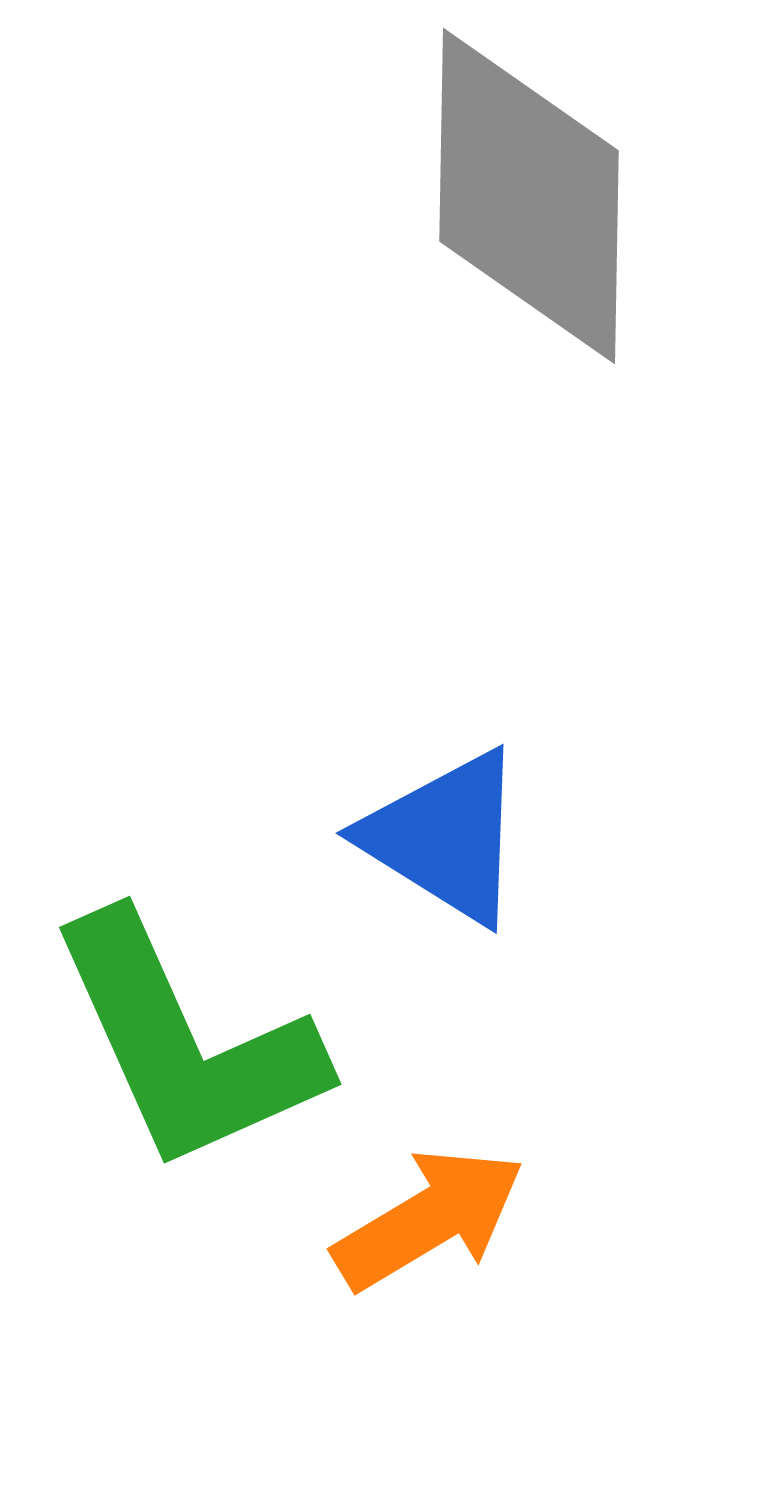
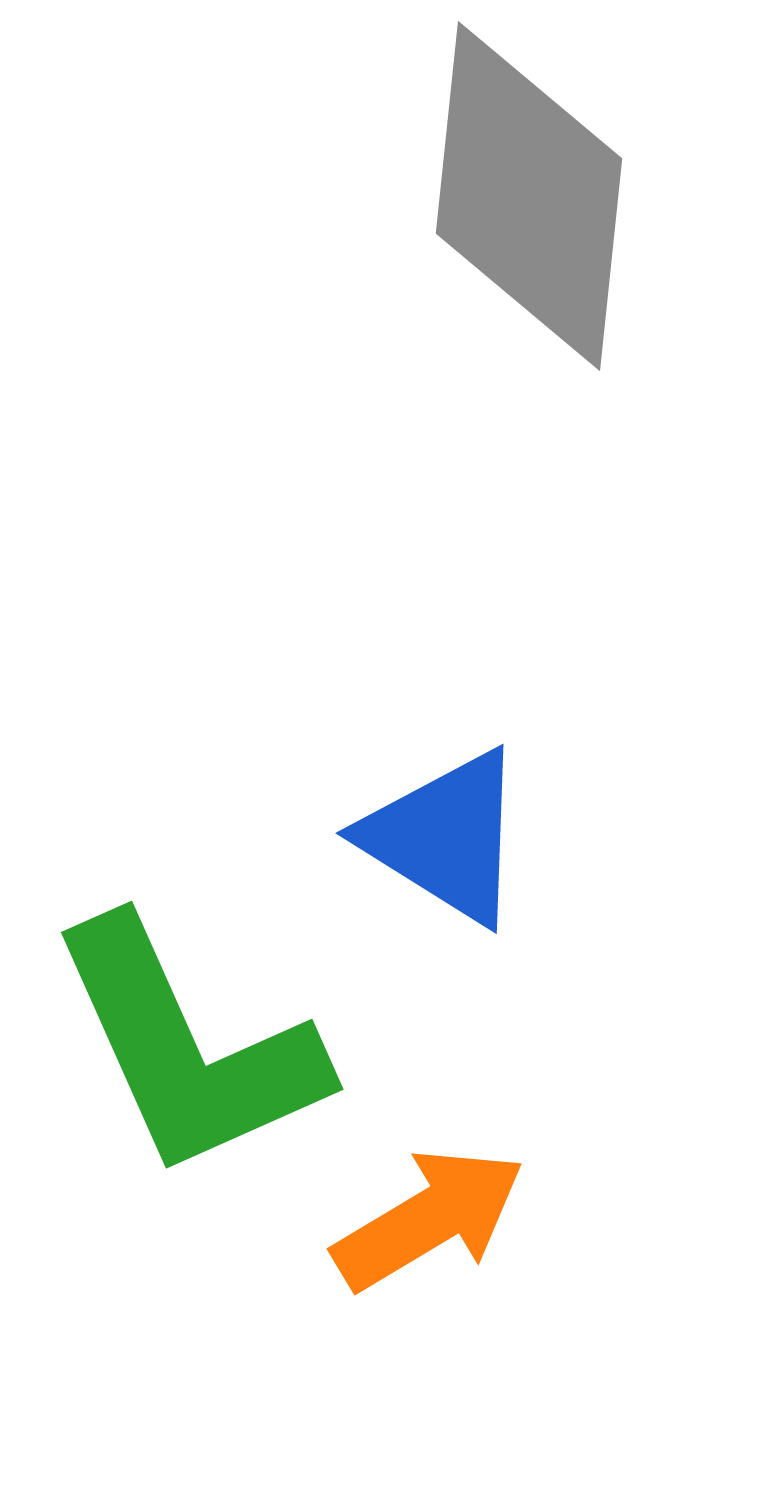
gray diamond: rotated 5 degrees clockwise
green L-shape: moved 2 px right, 5 px down
